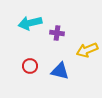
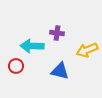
cyan arrow: moved 2 px right, 23 px down; rotated 15 degrees clockwise
red circle: moved 14 px left
